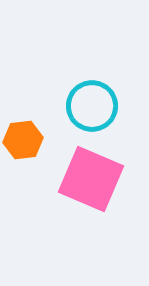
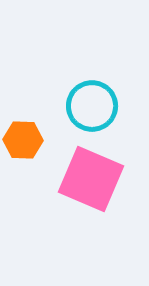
orange hexagon: rotated 9 degrees clockwise
